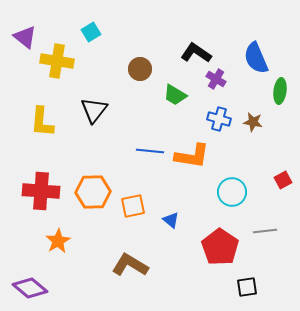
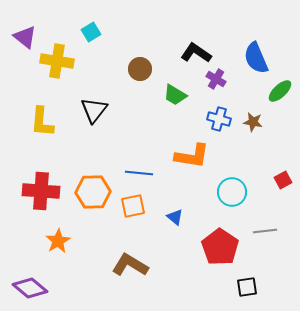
green ellipse: rotated 40 degrees clockwise
blue line: moved 11 px left, 22 px down
blue triangle: moved 4 px right, 3 px up
